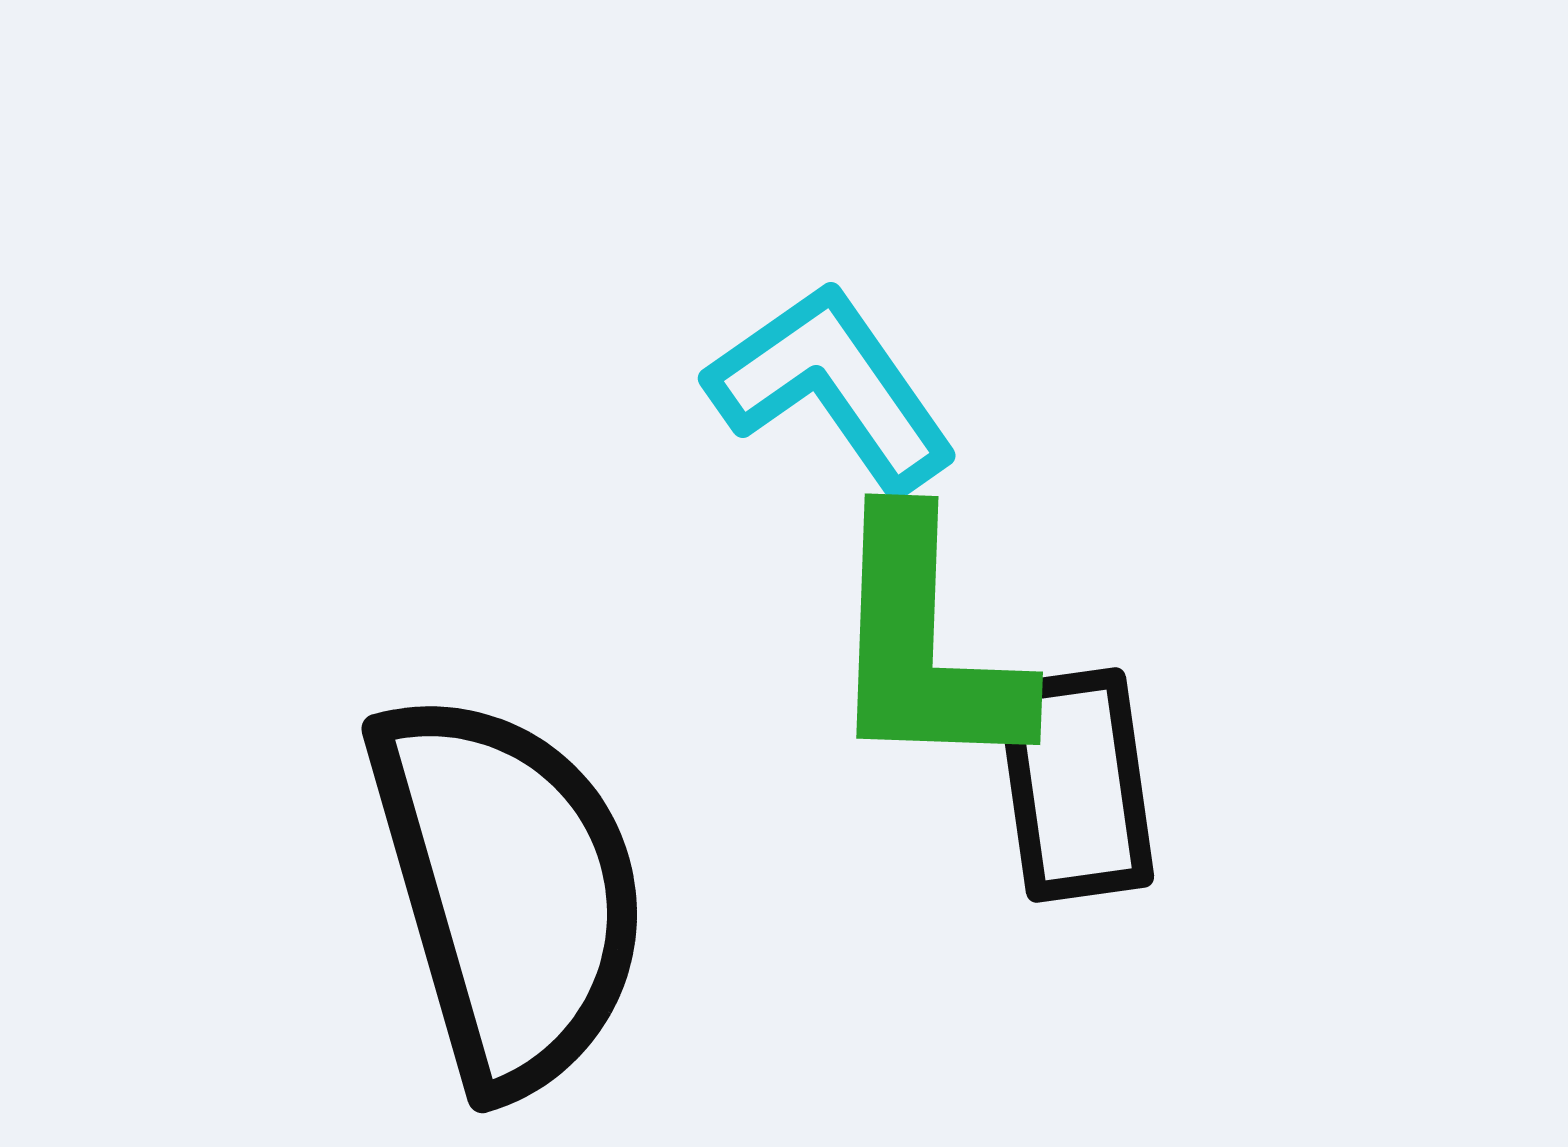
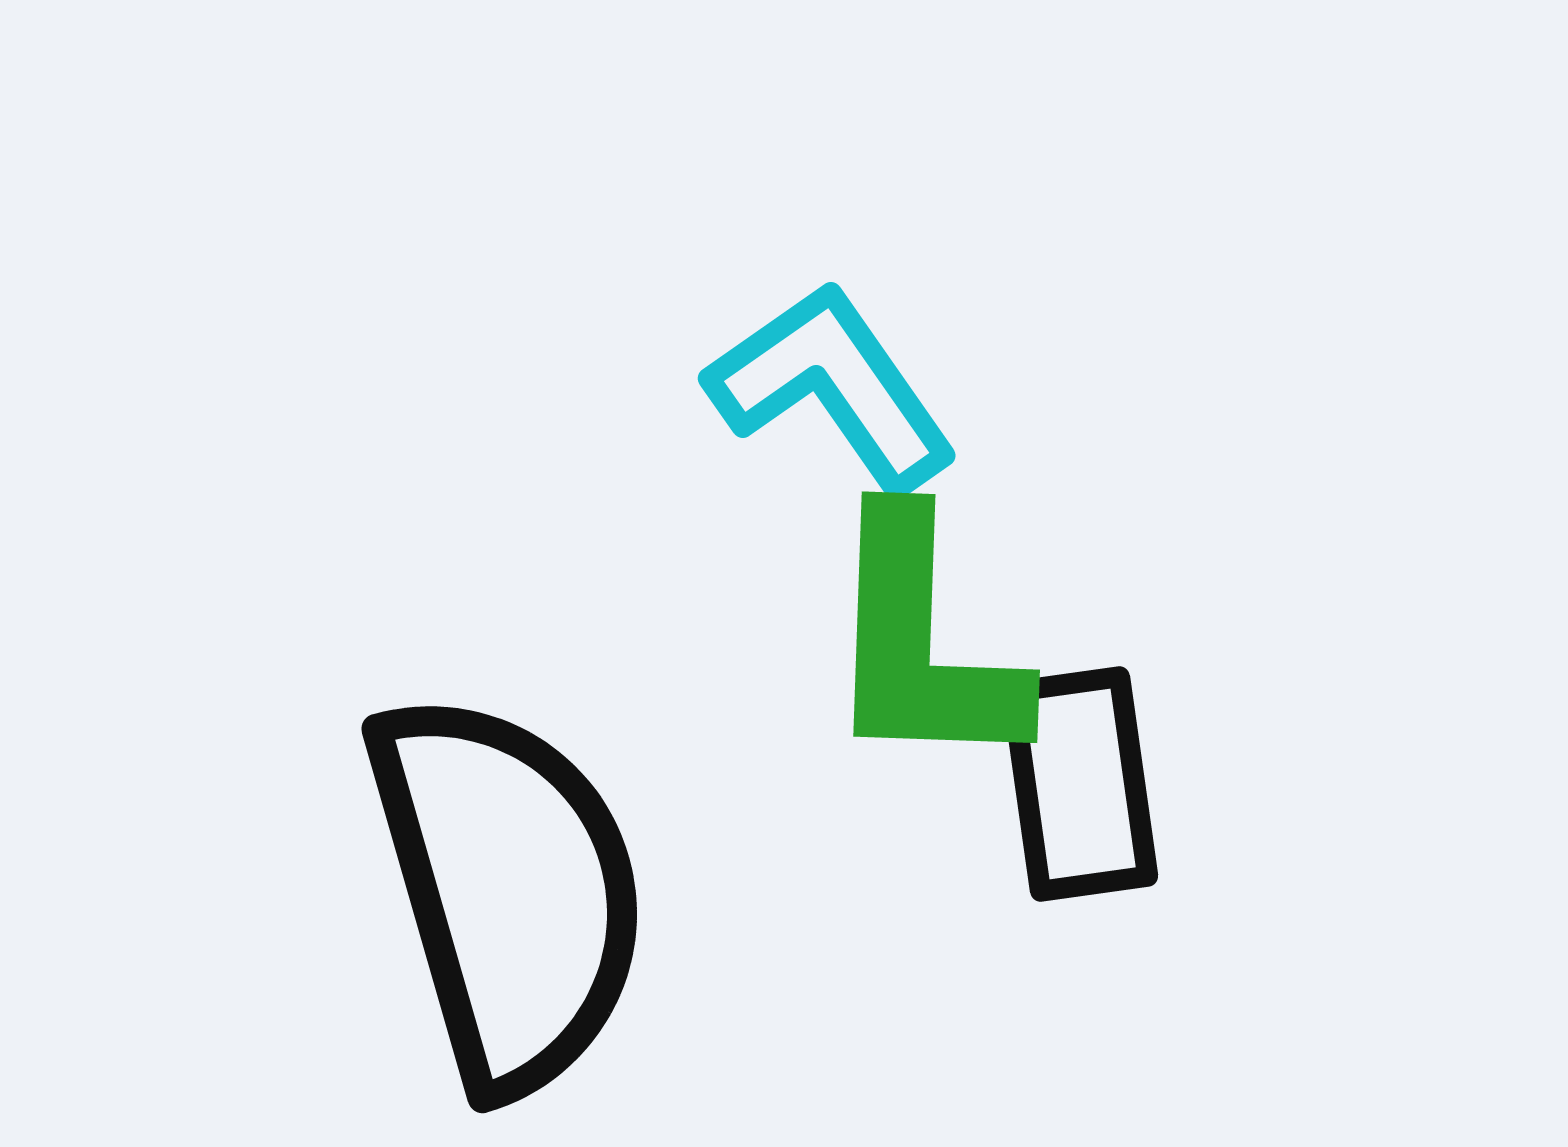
green L-shape: moved 3 px left, 2 px up
black rectangle: moved 4 px right, 1 px up
